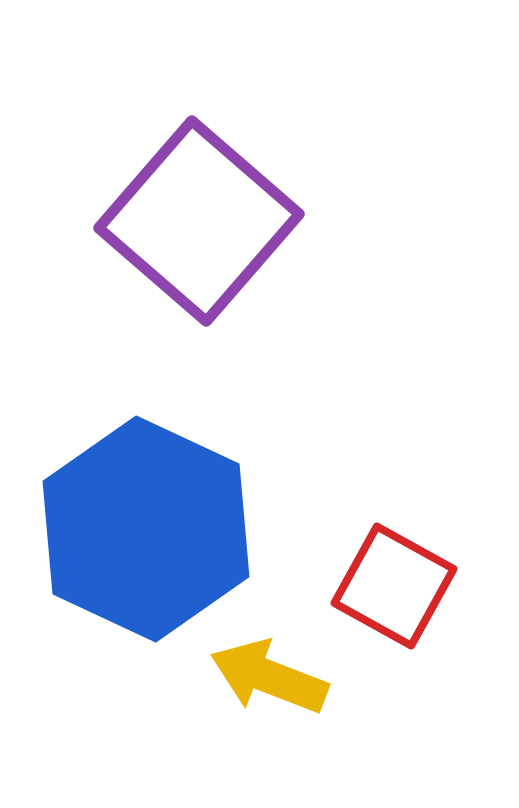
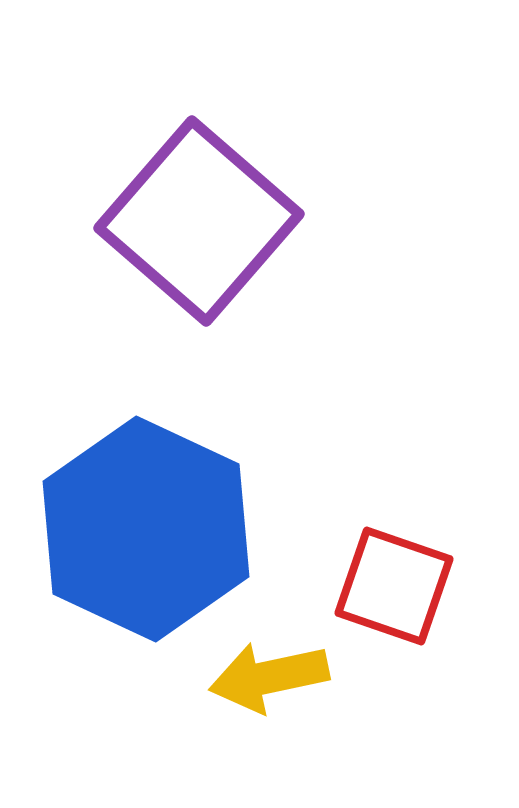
red square: rotated 10 degrees counterclockwise
yellow arrow: rotated 33 degrees counterclockwise
